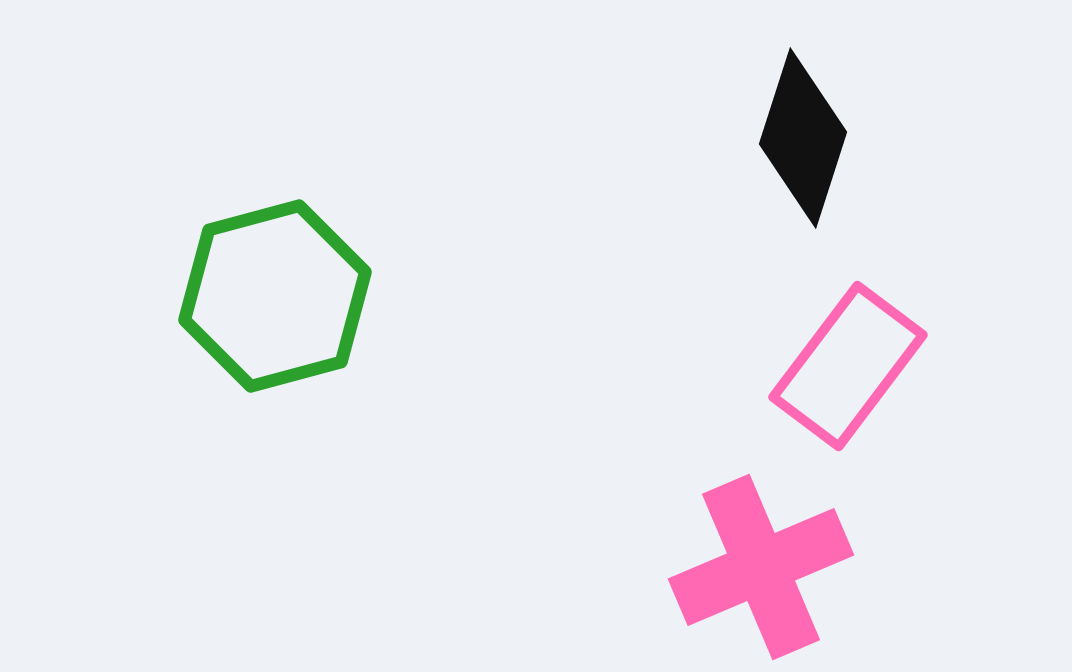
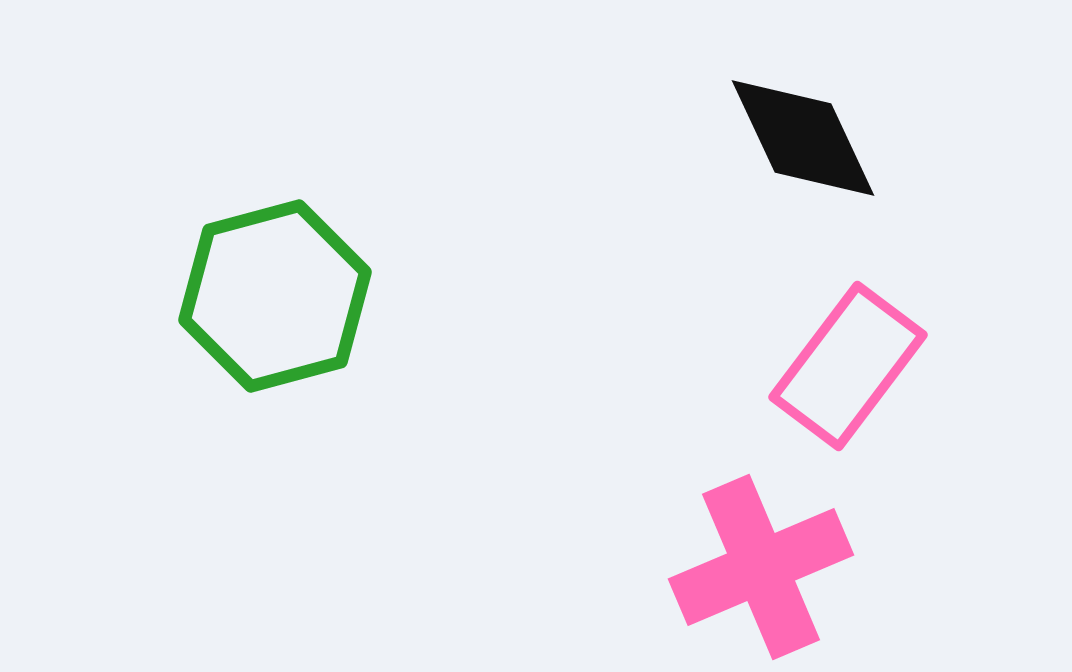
black diamond: rotated 43 degrees counterclockwise
